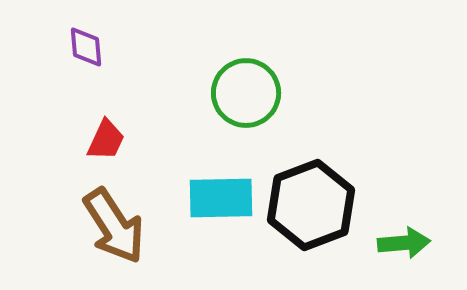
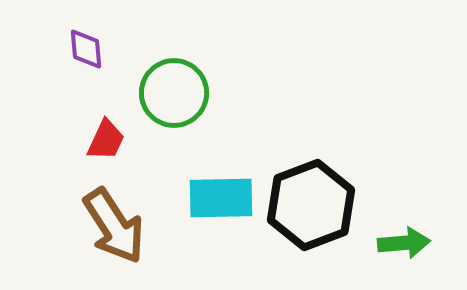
purple diamond: moved 2 px down
green circle: moved 72 px left
